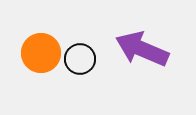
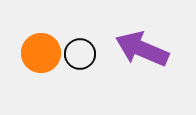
black circle: moved 5 px up
